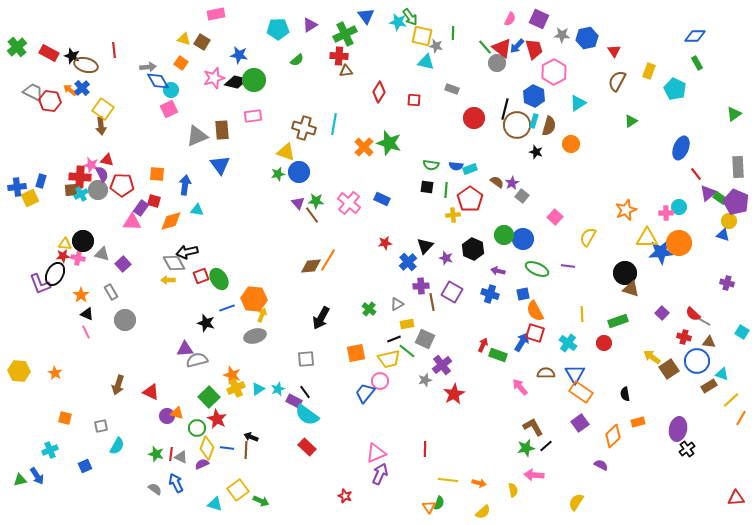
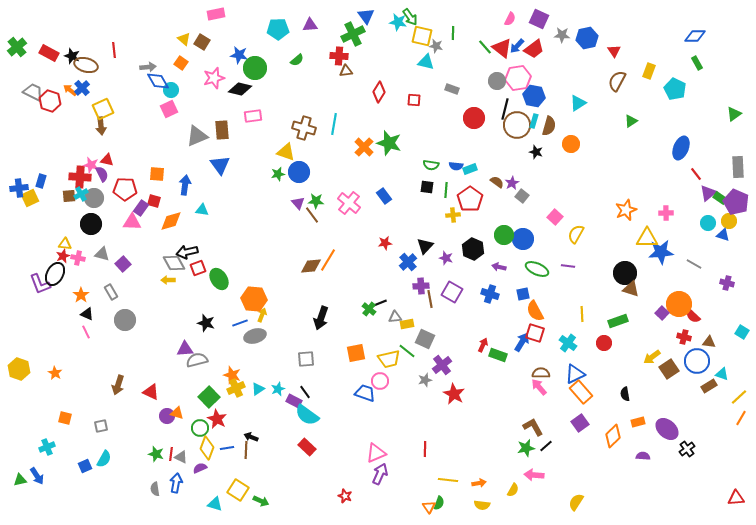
purple triangle at (310, 25): rotated 28 degrees clockwise
green cross at (345, 34): moved 8 px right
yellow triangle at (184, 39): rotated 24 degrees clockwise
red trapezoid at (534, 49): rotated 70 degrees clockwise
gray circle at (497, 63): moved 18 px down
pink hexagon at (554, 72): moved 36 px left, 6 px down; rotated 20 degrees clockwise
green circle at (254, 80): moved 1 px right, 12 px up
black diamond at (236, 82): moved 4 px right, 7 px down
blue hexagon at (534, 96): rotated 15 degrees counterclockwise
red hexagon at (50, 101): rotated 10 degrees clockwise
yellow square at (103, 109): rotated 30 degrees clockwise
red pentagon at (122, 185): moved 3 px right, 4 px down
blue cross at (17, 187): moved 2 px right, 1 px down
brown square at (71, 190): moved 2 px left, 6 px down
gray circle at (98, 190): moved 4 px left, 8 px down
blue rectangle at (382, 199): moved 2 px right, 3 px up; rotated 28 degrees clockwise
cyan circle at (679, 207): moved 29 px right, 16 px down
cyan triangle at (197, 210): moved 5 px right
yellow semicircle at (588, 237): moved 12 px left, 3 px up
black circle at (83, 241): moved 8 px right, 17 px up
orange circle at (679, 243): moved 61 px down
red star at (63, 256): rotated 16 degrees counterclockwise
purple arrow at (498, 271): moved 1 px right, 4 px up
red square at (201, 276): moved 3 px left, 8 px up
brown line at (432, 302): moved 2 px left, 3 px up
gray triangle at (397, 304): moved 2 px left, 13 px down; rotated 24 degrees clockwise
blue line at (227, 308): moved 13 px right, 15 px down
red semicircle at (693, 314): moved 2 px down
black arrow at (321, 318): rotated 10 degrees counterclockwise
gray line at (703, 321): moved 9 px left, 57 px up
black line at (394, 339): moved 14 px left, 36 px up
yellow arrow at (652, 357): rotated 72 degrees counterclockwise
yellow hexagon at (19, 371): moved 2 px up; rotated 15 degrees clockwise
brown semicircle at (546, 373): moved 5 px left
blue triangle at (575, 374): rotated 35 degrees clockwise
pink arrow at (520, 387): moved 19 px right
orange rectangle at (581, 392): rotated 15 degrees clockwise
blue trapezoid at (365, 393): rotated 70 degrees clockwise
red star at (454, 394): rotated 15 degrees counterclockwise
yellow line at (731, 400): moved 8 px right, 3 px up
green circle at (197, 428): moved 3 px right
purple ellipse at (678, 429): moved 11 px left; rotated 60 degrees counterclockwise
cyan semicircle at (117, 446): moved 13 px left, 13 px down
blue line at (227, 448): rotated 16 degrees counterclockwise
cyan cross at (50, 450): moved 3 px left, 3 px up
purple semicircle at (202, 464): moved 2 px left, 4 px down
purple semicircle at (601, 465): moved 42 px right, 9 px up; rotated 24 degrees counterclockwise
blue arrow at (176, 483): rotated 36 degrees clockwise
orange arrow at (479, 483): rotated 24 degrees counterclockwise
gray semicircle at (155, 489): rotated 136 degrees counterclockwise
yellow square at (238, 490): rotated 20 degrees counterclockwise
yellow semicircle at (513, 490): rotated 40 degrees clockwise
yellow semicircle at (483, 512): moved 1 px left, 7 px up; rotated 49 degrees clockwise
